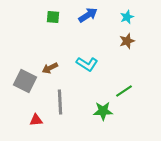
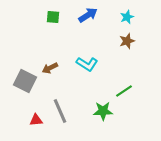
gray line: moved 9 px down; rotated 20 degrees counterclockwise
